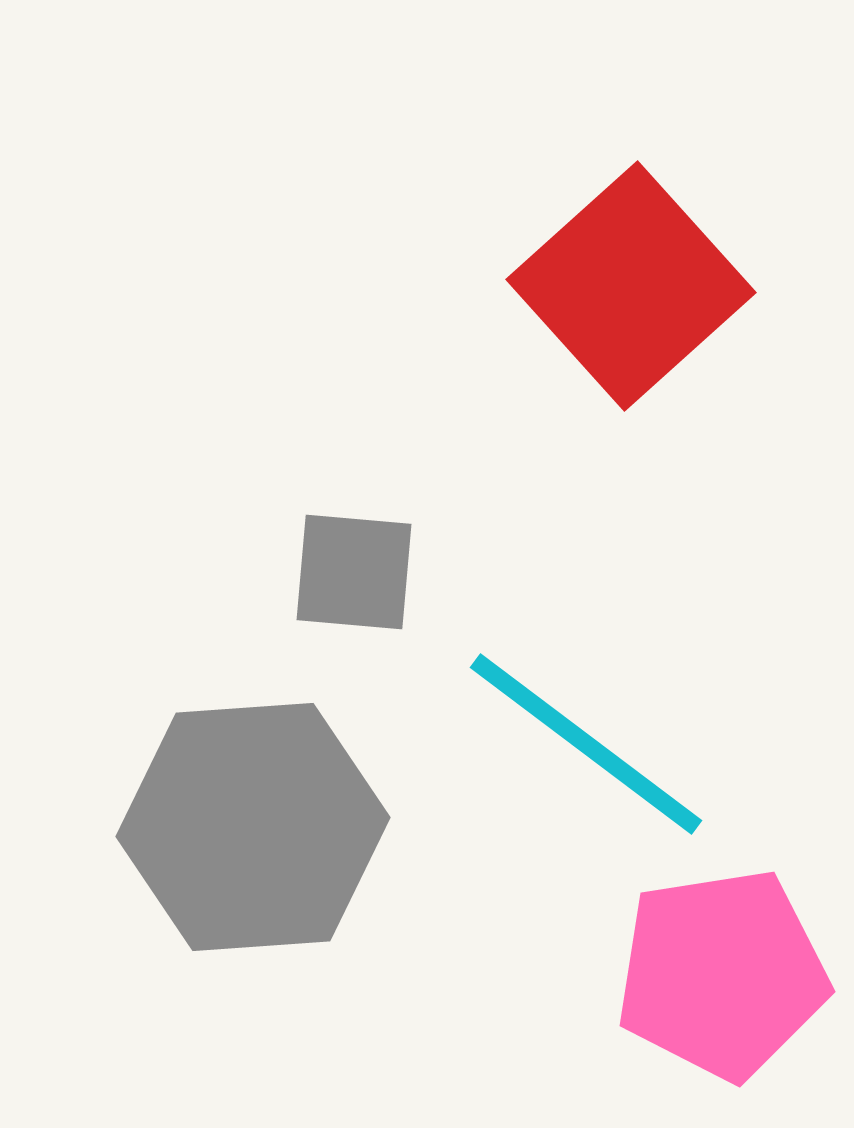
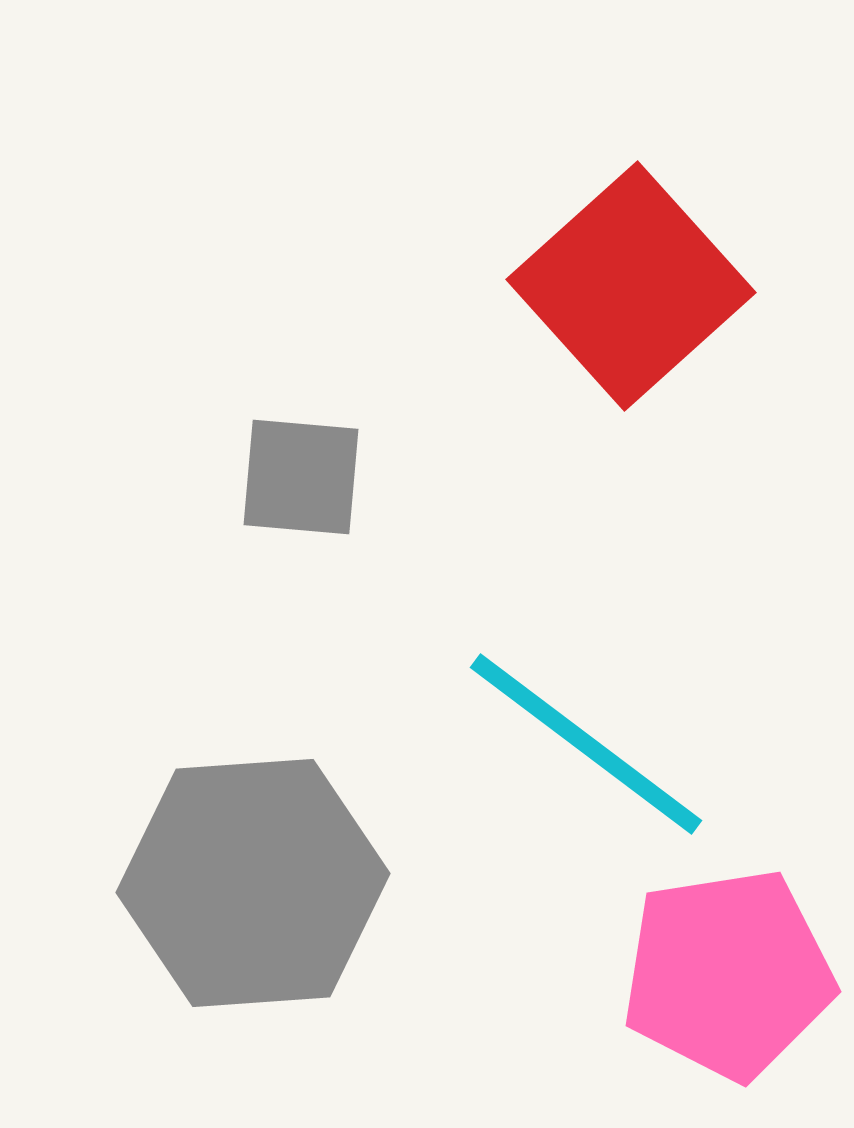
gray square: moved 53 px left, 95 px up
gray hexagon: moved 56 px down
pink pentagon: moved 6 px right
